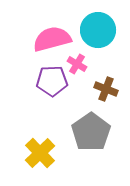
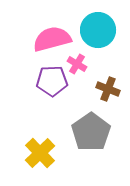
brown cross: moved 2 px right
